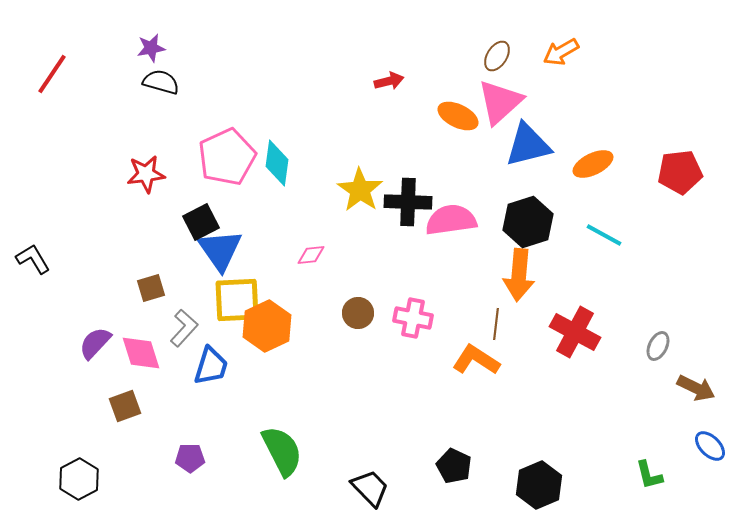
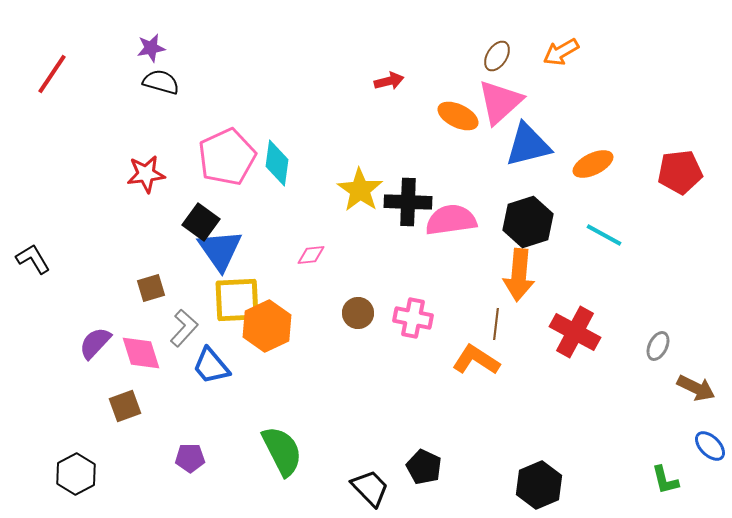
black square at (201, 222): rotated 27 degrees counterclockwise
blue trapezoid at (211, 366): rotated 123 degrees clockwise
black pentagon at (454, 466): moved 30 px left, 1 px down
green L-shape at (649, 475): moved 16 px right, 5 px down
black hexagon at (79, 479): moved 3 px left, 5 px up
